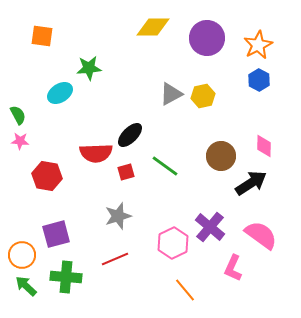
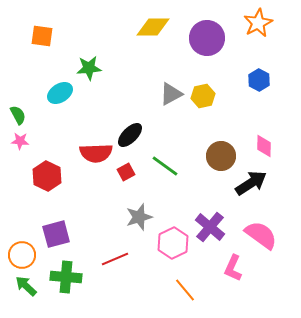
orange star: moved 22 px up
red square: rotated 12 degrees counterclockwise
red hexagon: rotated 16 degrees clockwise
gray star: moved 21 px right, 1 px down
